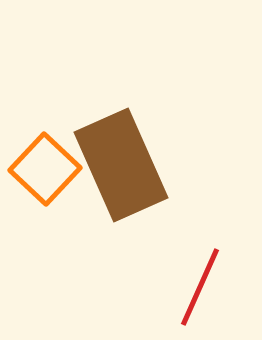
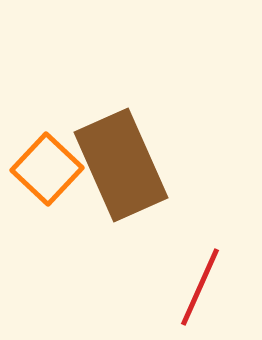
orange square: moved 2 px right
